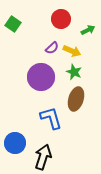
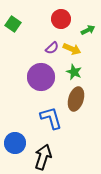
yellow arrow: moved 2 px up
